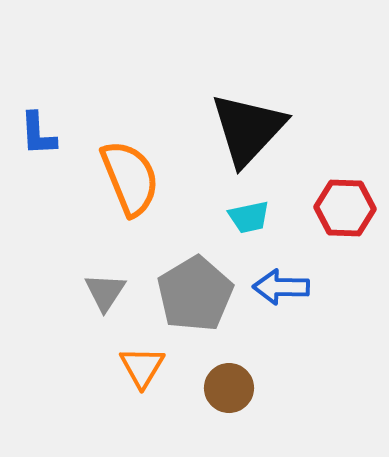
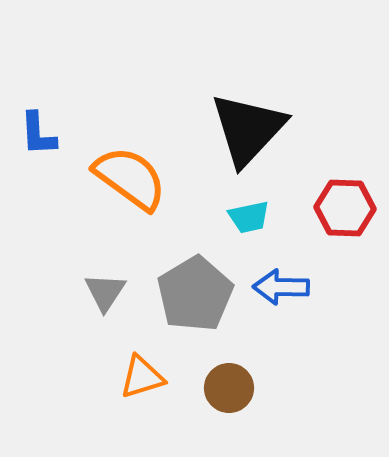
orange semicircle: rotated 32 degrees counterclockwise
orange triangle: moved 10 px down; rotated 42 degrees clockwise
